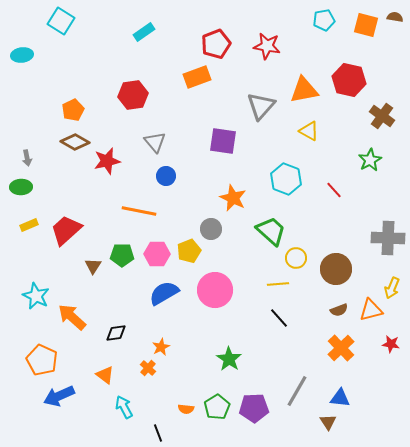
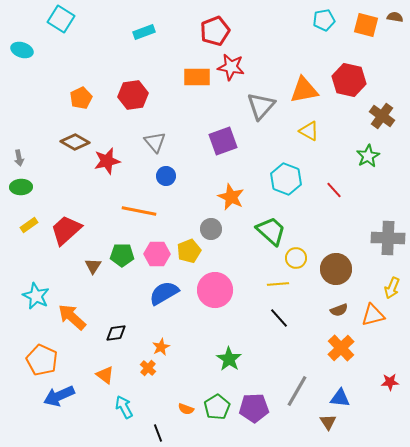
cyan square at (61, 21): moved 2 px up
cyan rectangle at (144, 32): rotated 15 degrees clockwise
red pentagon at (216, 44): moved 1 px left, 13 px up
red star at (267, 46): moved 36 px left, 21 px down
cyan ellipse at (22, 55): moved 5 px up; rotated 25 degrees clockwise
orange rectangle at (197, 77): rotated 20 degrees clockwise
orange pentagon at (73, 110): moved 8 px right, 12 px up
purple square at (223, 141): rotated 28 degrees counterclockwise
gray arrow at (27, 158): moved 8 px left
green star at (370, 160): moved 2 px left, 4 px up
orange star at (233, 198): moved 2 px left, 1 px up
yellow rectangle at (29, 225): rotated 12 degrees counterclockwise
orange triangle at (371, 310): moved 2 px right, 5 px down
red star at (391, 344): moved 1 px left, 38 px down; rotated 12 degrees counterclockwise
orange semicircle at (186, 409): rotated 14 degrees clockwise
